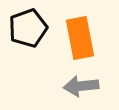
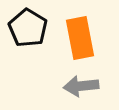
black pentagon: rotated 21 degrees counterclockwise
